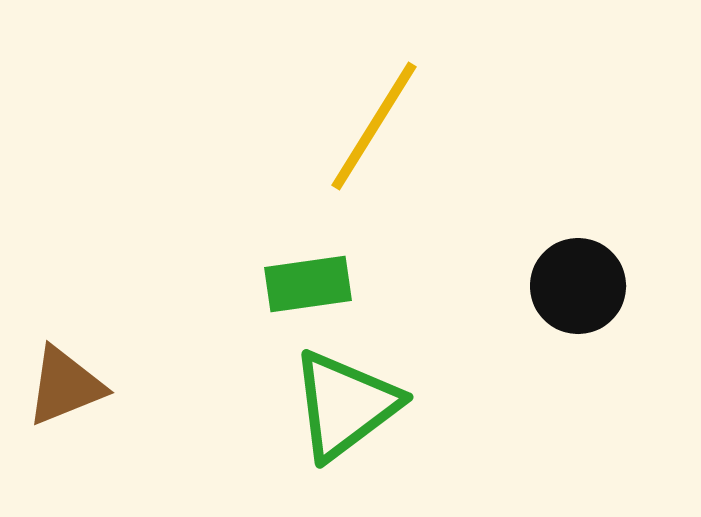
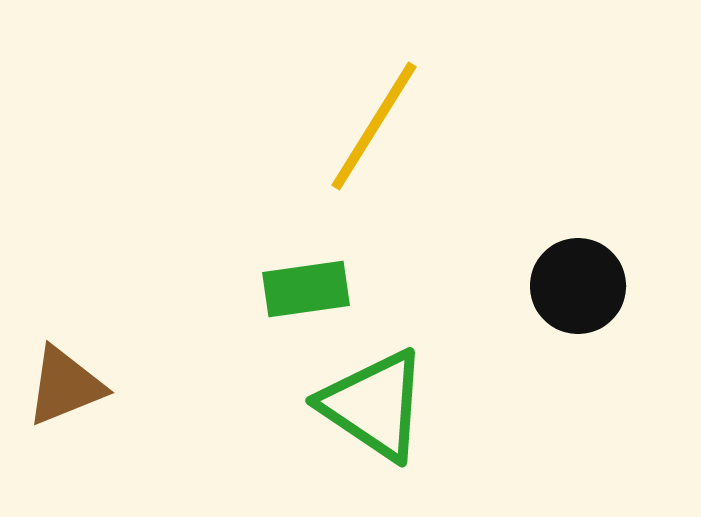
green rectangle: moved 2 px left, 5 px down
green triangle: moved 29 px right; rotated 49 degrees counterclockwise
